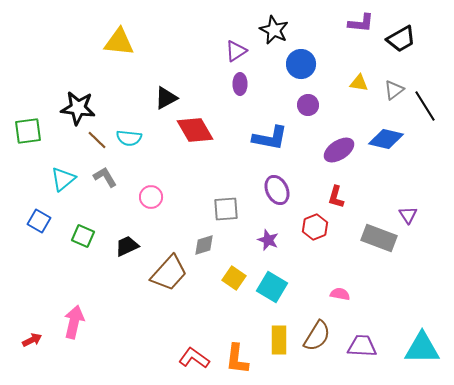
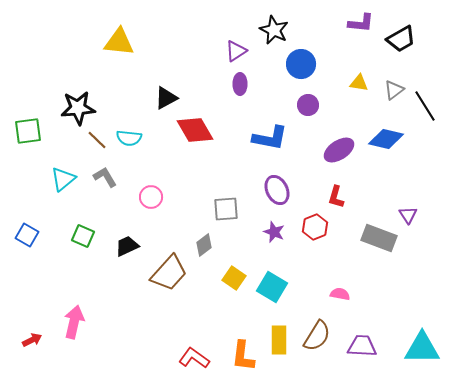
black star at (78, 108): rotated 12 degrees counterclockwise
blue square at (39, 221): moved 12 px left, 14 px down
purple star at (268, 240): moved 6 px right, 8 px up
gray diamond at (204, 245): rotated 20 degrees counterclockwise
orange L-shape at (237, 359): moved 6 px right, 3 px up
